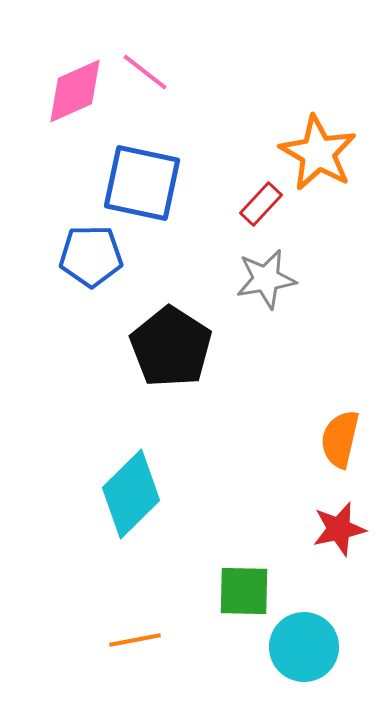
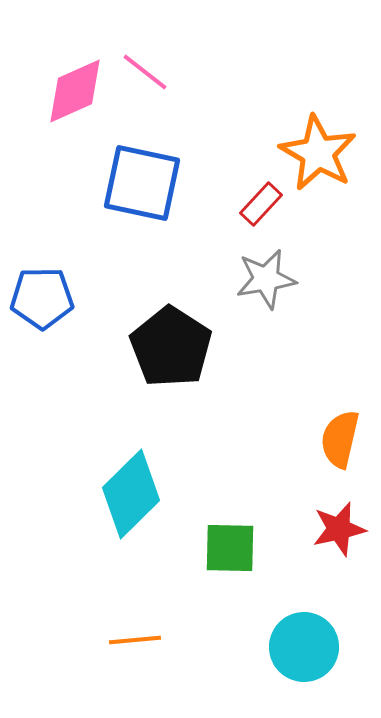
blue pentagon: moved 49 px left, 42 px down
green square: moved 14 px left, 43 px up
orange line: rotated 6 degrees clockwise
